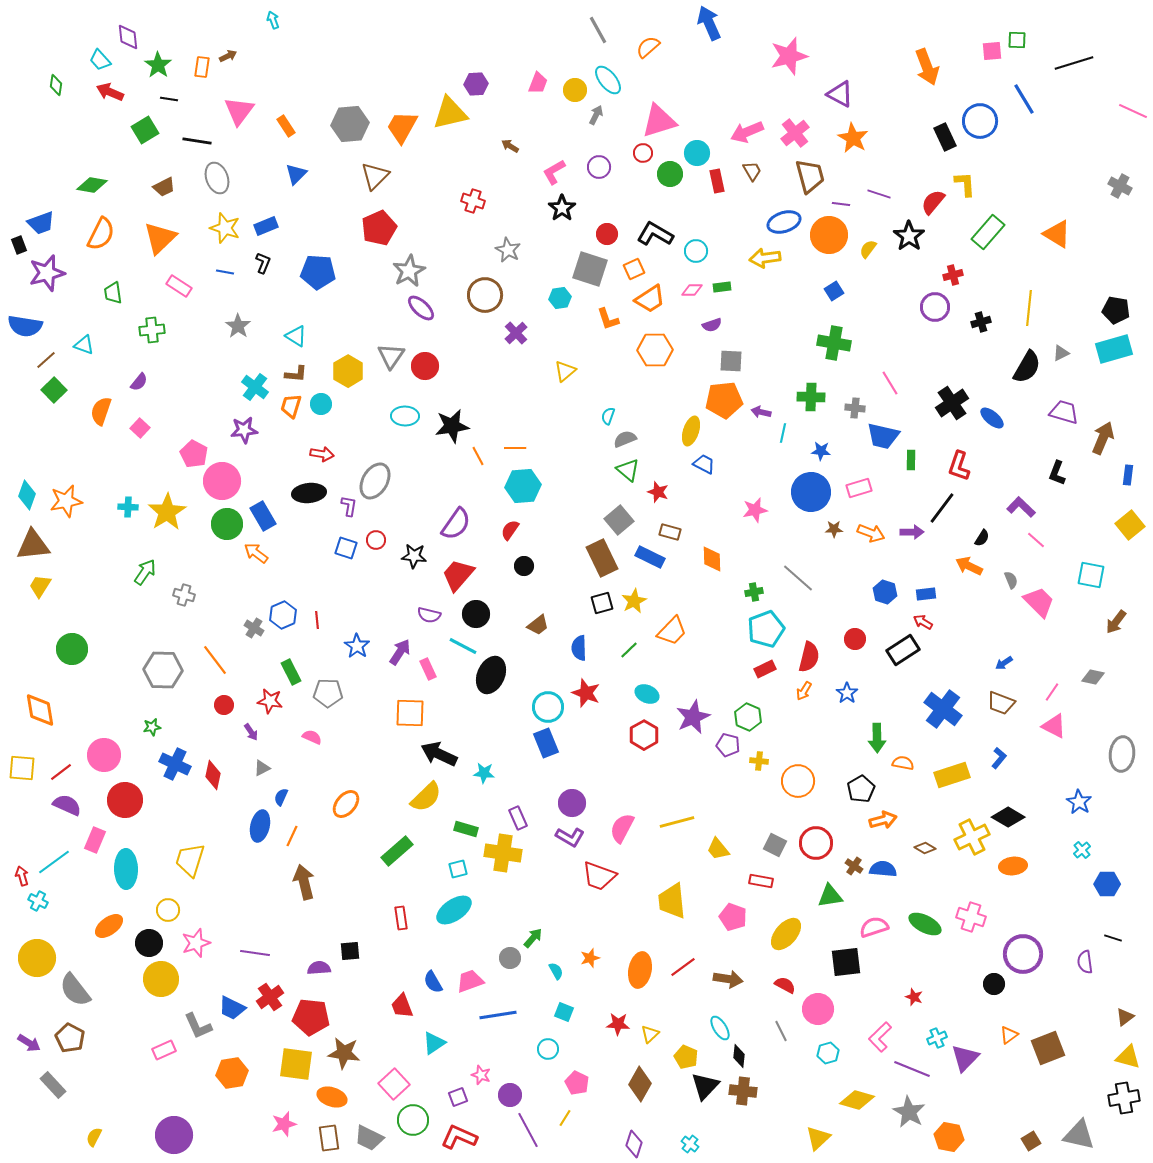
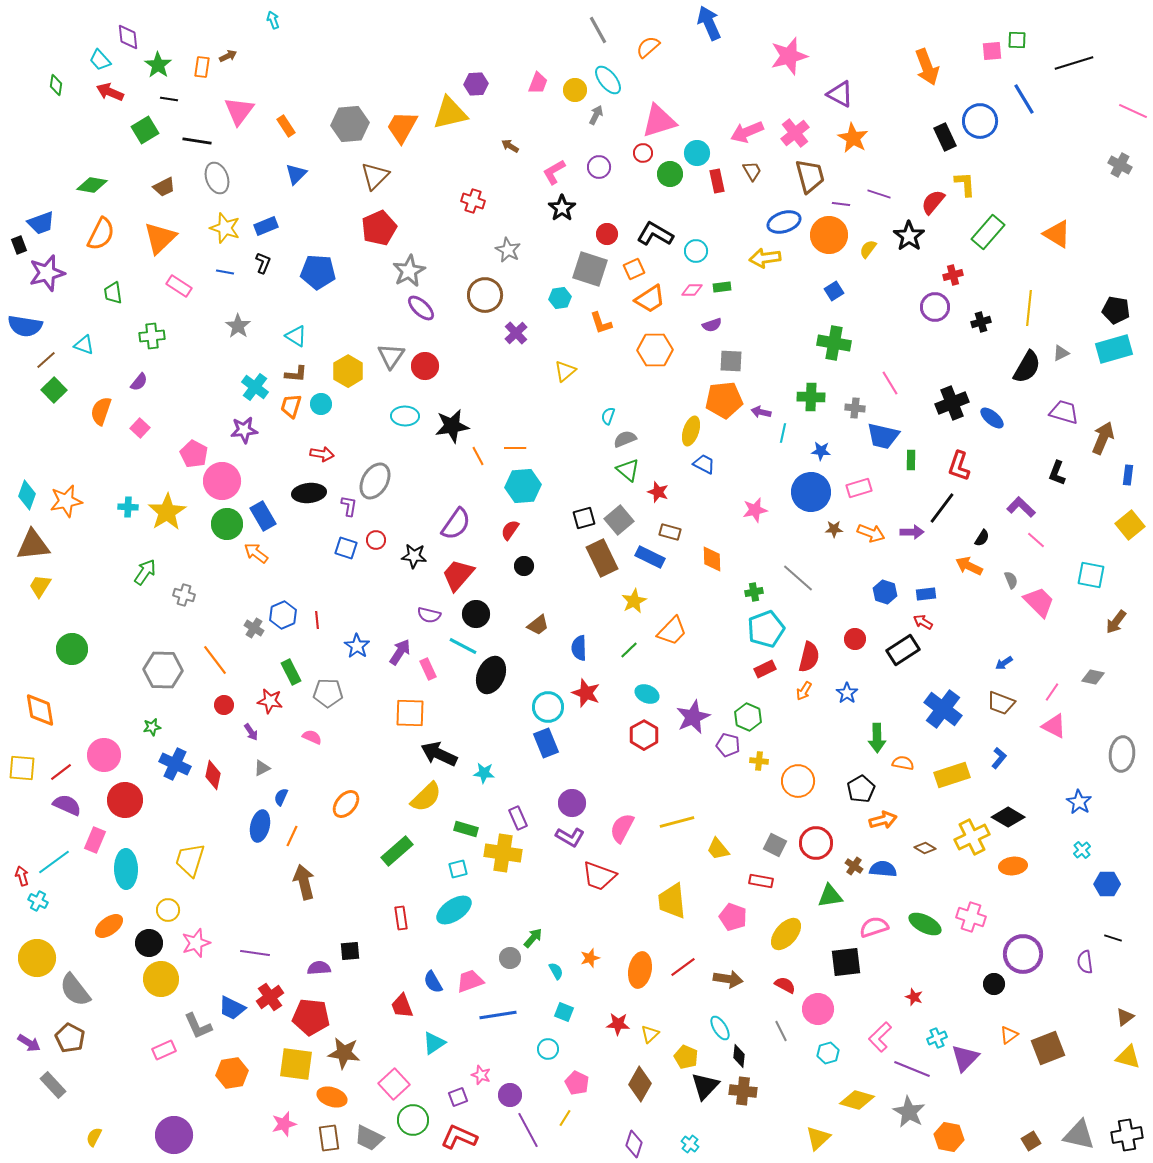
gray cross at (1120, 186): moved 21 px up
orange L-shape at (608, 319): moved 7 px left, 4 px down
green cross at (152, 330): moved 6 px down
black cross at (952, 403): rotated 12 degrees clockwise
black square at (602, 603): moved 18 px left, 85 px up
black cross at (1124, 1098): moved 3 px right, 37 px down
